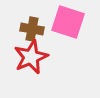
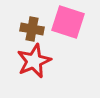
red star: moved 3 px right, 4 px down
